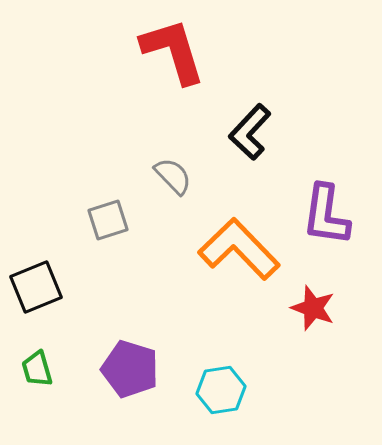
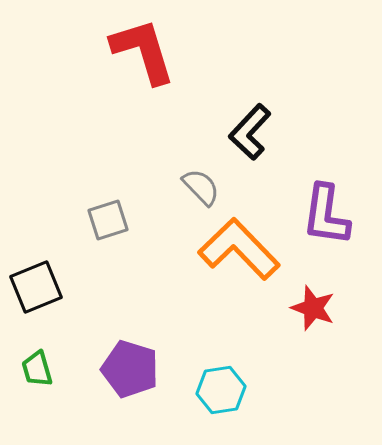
red L-shape: moved 30 px left
gray semicircle: moved 28 px right, 11 px down
